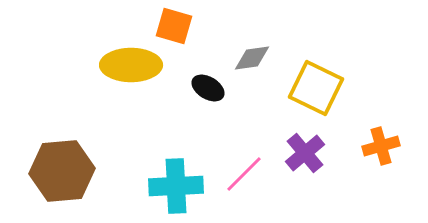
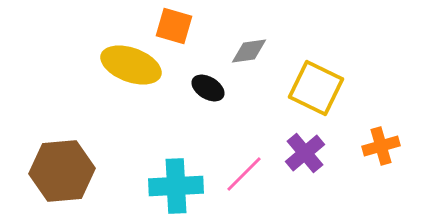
gray diamond: moved 3 px left, 7 px up
yellow ellipse: rotated 20 degrees clockwise
